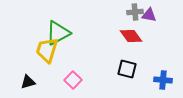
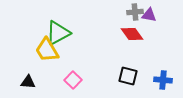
red diamond: moved 1 px right, 2 px up
yellow trapezoid: rotated 48 degrees counterclockwise
black square: moved 1 px right, 7 px down
black triangle: rotated 21 degrees clockwise
